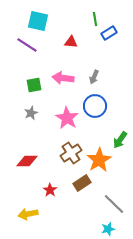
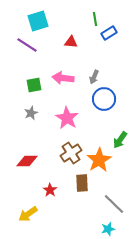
cyan square: rotated 30 degrees counterclockwise
blue circle: moved 9 px right, 7 px up
brown rectangle: rotated 60 degrees counterclockwise
yellow arrow: rotated 24 degrees counterclockwise
